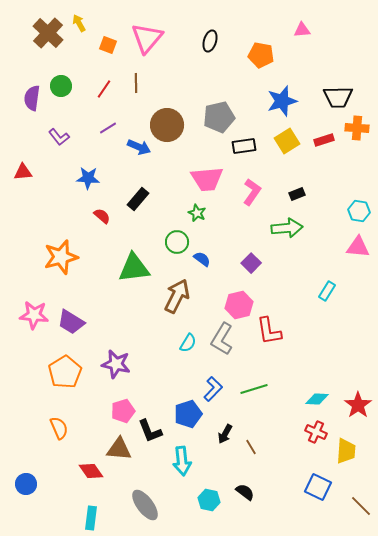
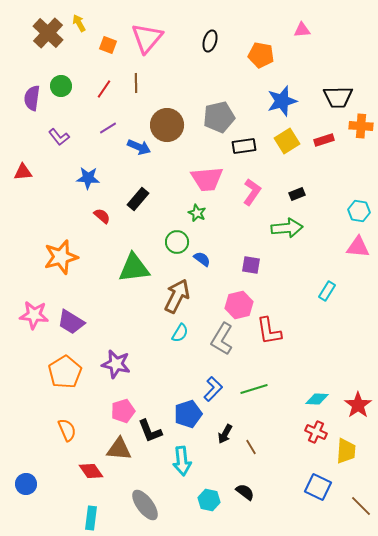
orange cross at (357, 128): moved 4 px right, 2 px up
purple square at (251, 263): moved 2 px down; rotated 36 degrees counterclockwise
cyan semicircle at (188, 343): moved 8 px left, 10 px up
orange semicircle at (59, 428): moved 8 px right, 2 px down
